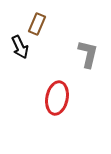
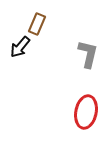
black arrow: rotated 65 degrees clockwise
red ellipse: moved 29 px right, 14 px down
